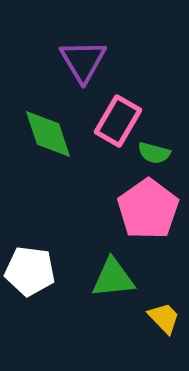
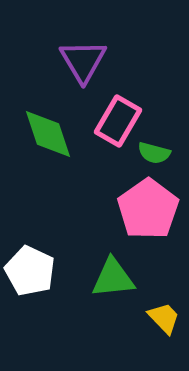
white pentagon: rotated 18 degrees clockwise
